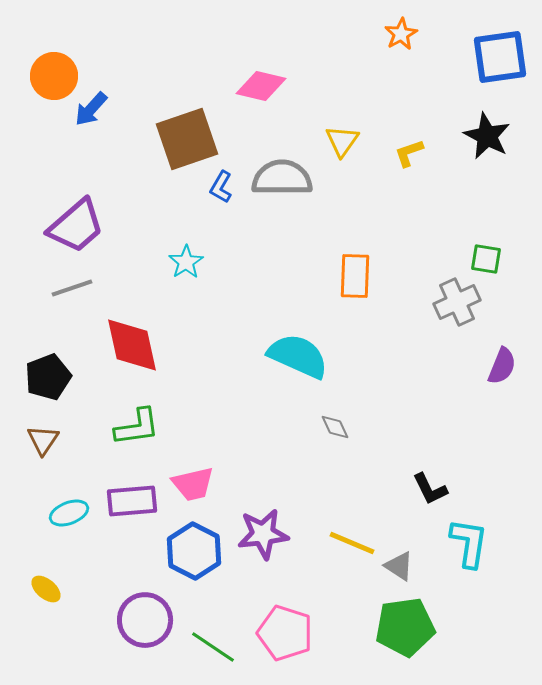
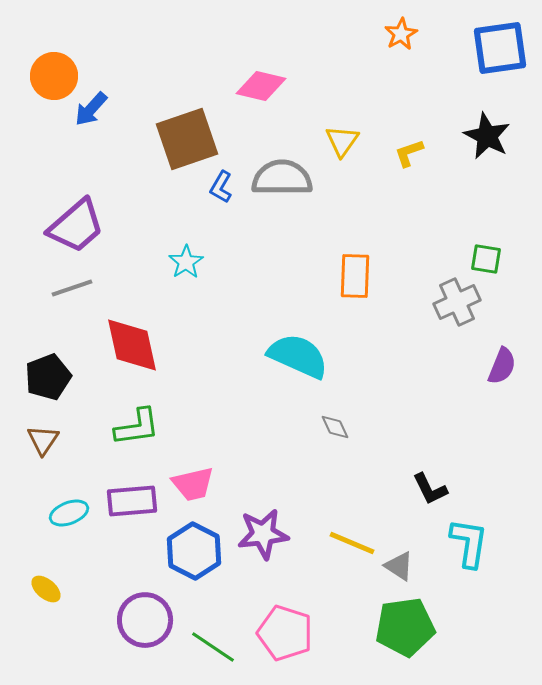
blue square: moved 9 px up
